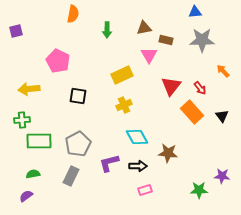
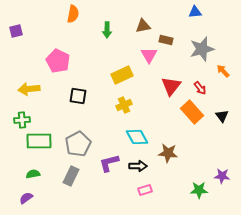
brown triangle: moved 1 px left, 2 px up
gray star: moved 9 px down; rotated 15 degrees counterclockwise
purple semicircle: moved 2 px down
